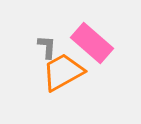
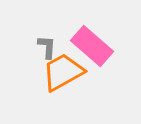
pink rectangle: moved 3 px down
